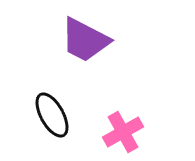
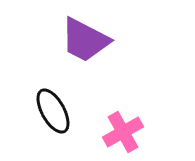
black ellipse: moved 1 px right, 4 px up
